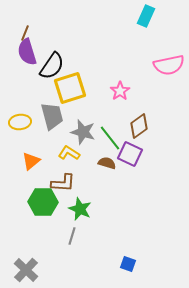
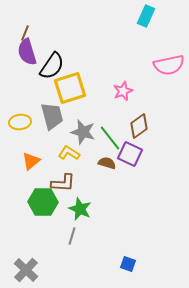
pink star: moved 3 px right; rotated 12 degrees clockwise
